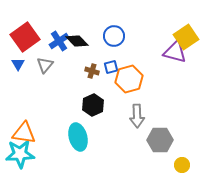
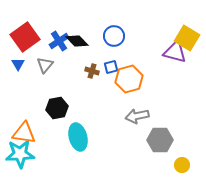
yellow square: moved 1 px right, 1 px down; rotated 25 degrees counterclockwise
black hexagon: moved 36 px left, 3 px down; rotated 15 degrees clockwise
gray arrow: rotated 80 degrees clockwise
